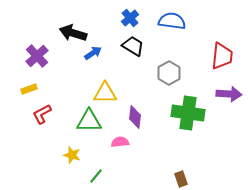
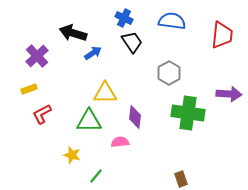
blue cross: moved 6 px left; rotated 24 degrees counterclockwise
black trapezoid: moved 1 px left, 4 px up; rotated 25 degrees clockwise
red trapezoid: moved 21 px up
